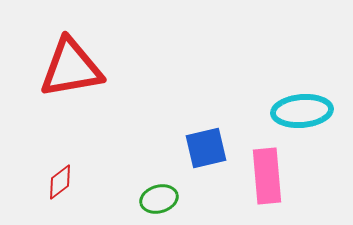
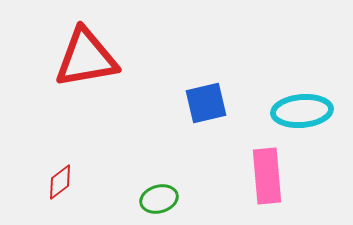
red triangle: moved 15 px right, 10 px up
blue square: moved 45 px up
